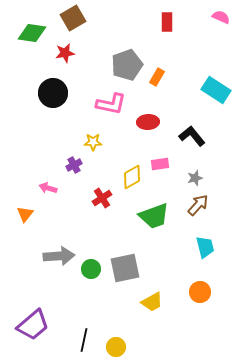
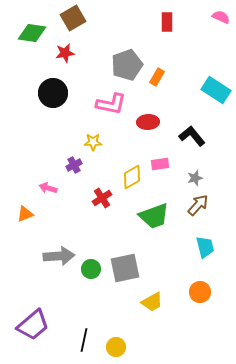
orange triangle: rotated 30 degrees clockwise
